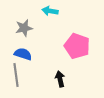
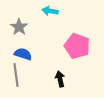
gray star: moved 5 px left, 1 px up; rotated 24 degrees counterclockwise
